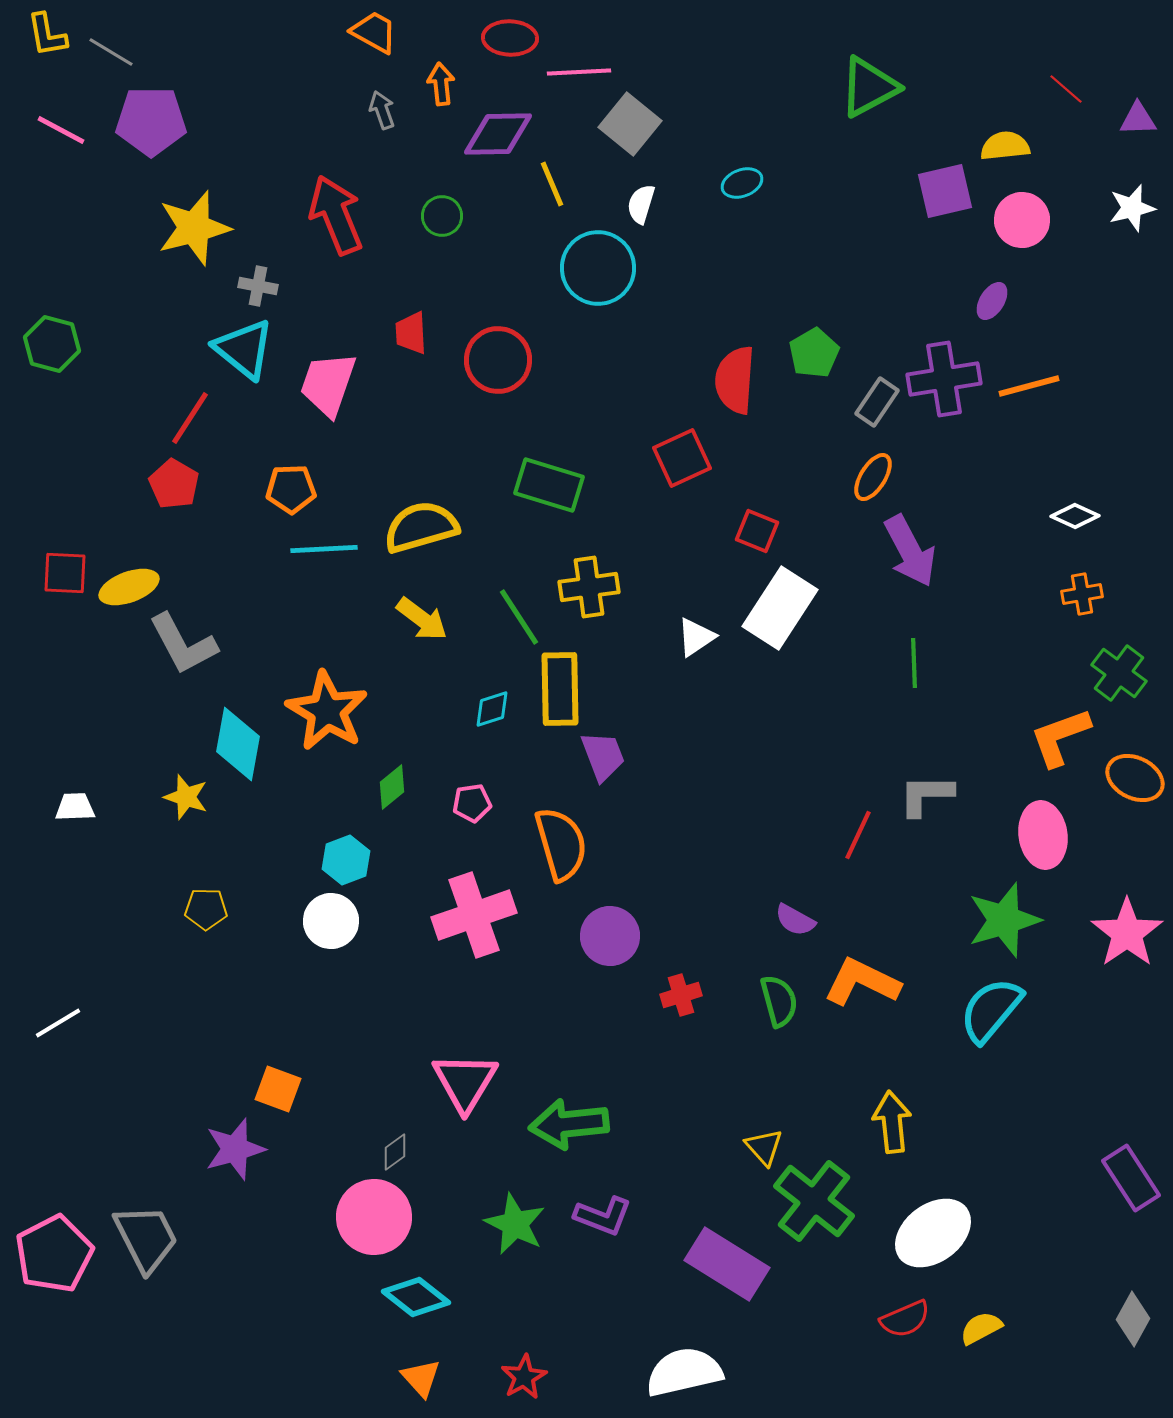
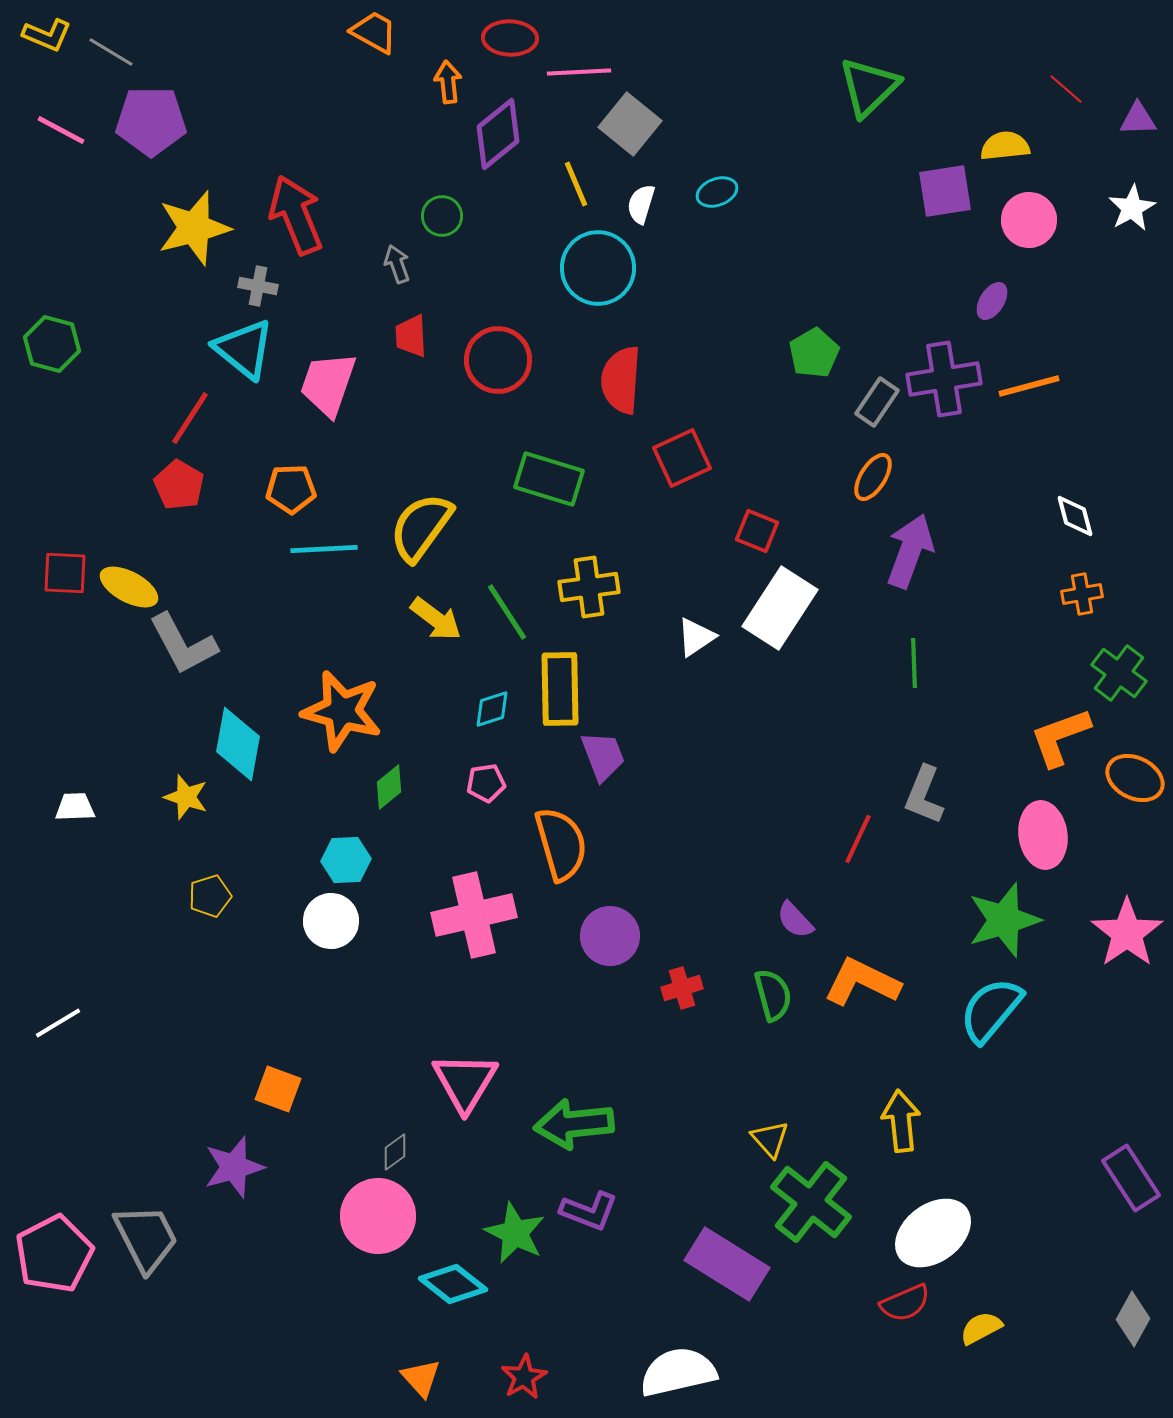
yellow L-shape at (47, 35): rotated 57 degrees counterclockwise
orange arrow at (441, 84): moved 7 px right, 2 px up
green triangle at (869, 87): rotated 16 degrees counterclockwise
gray arrow at (382, 110): moved 15 px right, 154 px down
purple diamond at (498, 134): rotated 38 degrees counterclockwise
cyan ellipse at (742, 183): moved 25 px left, 9 px down
yellow line at (552, 184): moved 24 px right
purple square at (945, 191): rotated 4 degrees clockwise
white star at (1132, 208): rotated 15 degrees counterclockwise
red arrow at (336, 215): moved 40 px left
pink circle at (1022, 220): moved 7 px right
red trapezoid at (411, 333): moved 3 px down
red semicircle at (735, 380): moved 114 px left
red pentagon at (174, 484): moved 5 px right, 1 px down
green rectangle at (549, 485): moved 6 px up
white diamond at (1075, 516): rotated 51 degrees clockwise
yellow semicircle at (421, 527): rotated 38 degrees counterclockwise
purple arrow at (910, 551): rotated 132 degrees counterclockwise
yellow ellipse at (129, 587): rotated 48 degrees clockwise
green line at (519, 617): moved 12 px left, 5 px up
yellow arrow at (422, 619): moved 14 px right
orange star at (327, 711): moved 15 px right; rotated 16 degrees counterclockwise
green diamond at (392, 787): moved 3 px left
gray L-shape at (926, 795): moved 2 px left; rotated 68 degrees counterclockwise
pink pentagon at (472, 803): moved 14 px right, 20 px up
red line at (858, 835): moved 4 px down
cyan hexagon at (346, 860): rotated 18 degrees clockwise
yellow pentagon at (206, 909): moved 4 px right, 13 px up; rotated 18 degrees counterclockwise
pink cross at (474, 915): rotated 6 degrees clockwise
purple semicircle at (795, 920): rotated 18 degrees clockwise
red cross at (681, 995): moved 1 px right, 7 px up
green semicircle at (779, 1001): moved 6 px left, 6 px up
yellow arrow at (892, 1122): moved 9 px right, 1 px up
green arrow at (569, 1124): moved 5 px right
yellow triangle at (764, 1147): moved 6 px right, 8 px up
purple star at (235, 1149): moved 1 px left, 18 px down
green cross at (814, 1201): moved 3 px left, 1 px down
purple L-shape at (603, 1216): moved 14 px left, 5 px up
pink circle at (374, 1217): moved 4 px right, 1 px up
green star at (515, 1224): moved 9 px down
cyan diamond at (416, 1297): moved 37 px right, 13 px up
red semicircle at (905, 1319): moved 16 px up
white semicircle at (684, 1372): moved 6 px left
